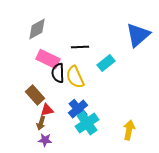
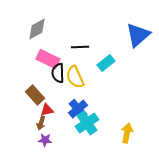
yellow arrow: moved 2 px left, 3 px down
